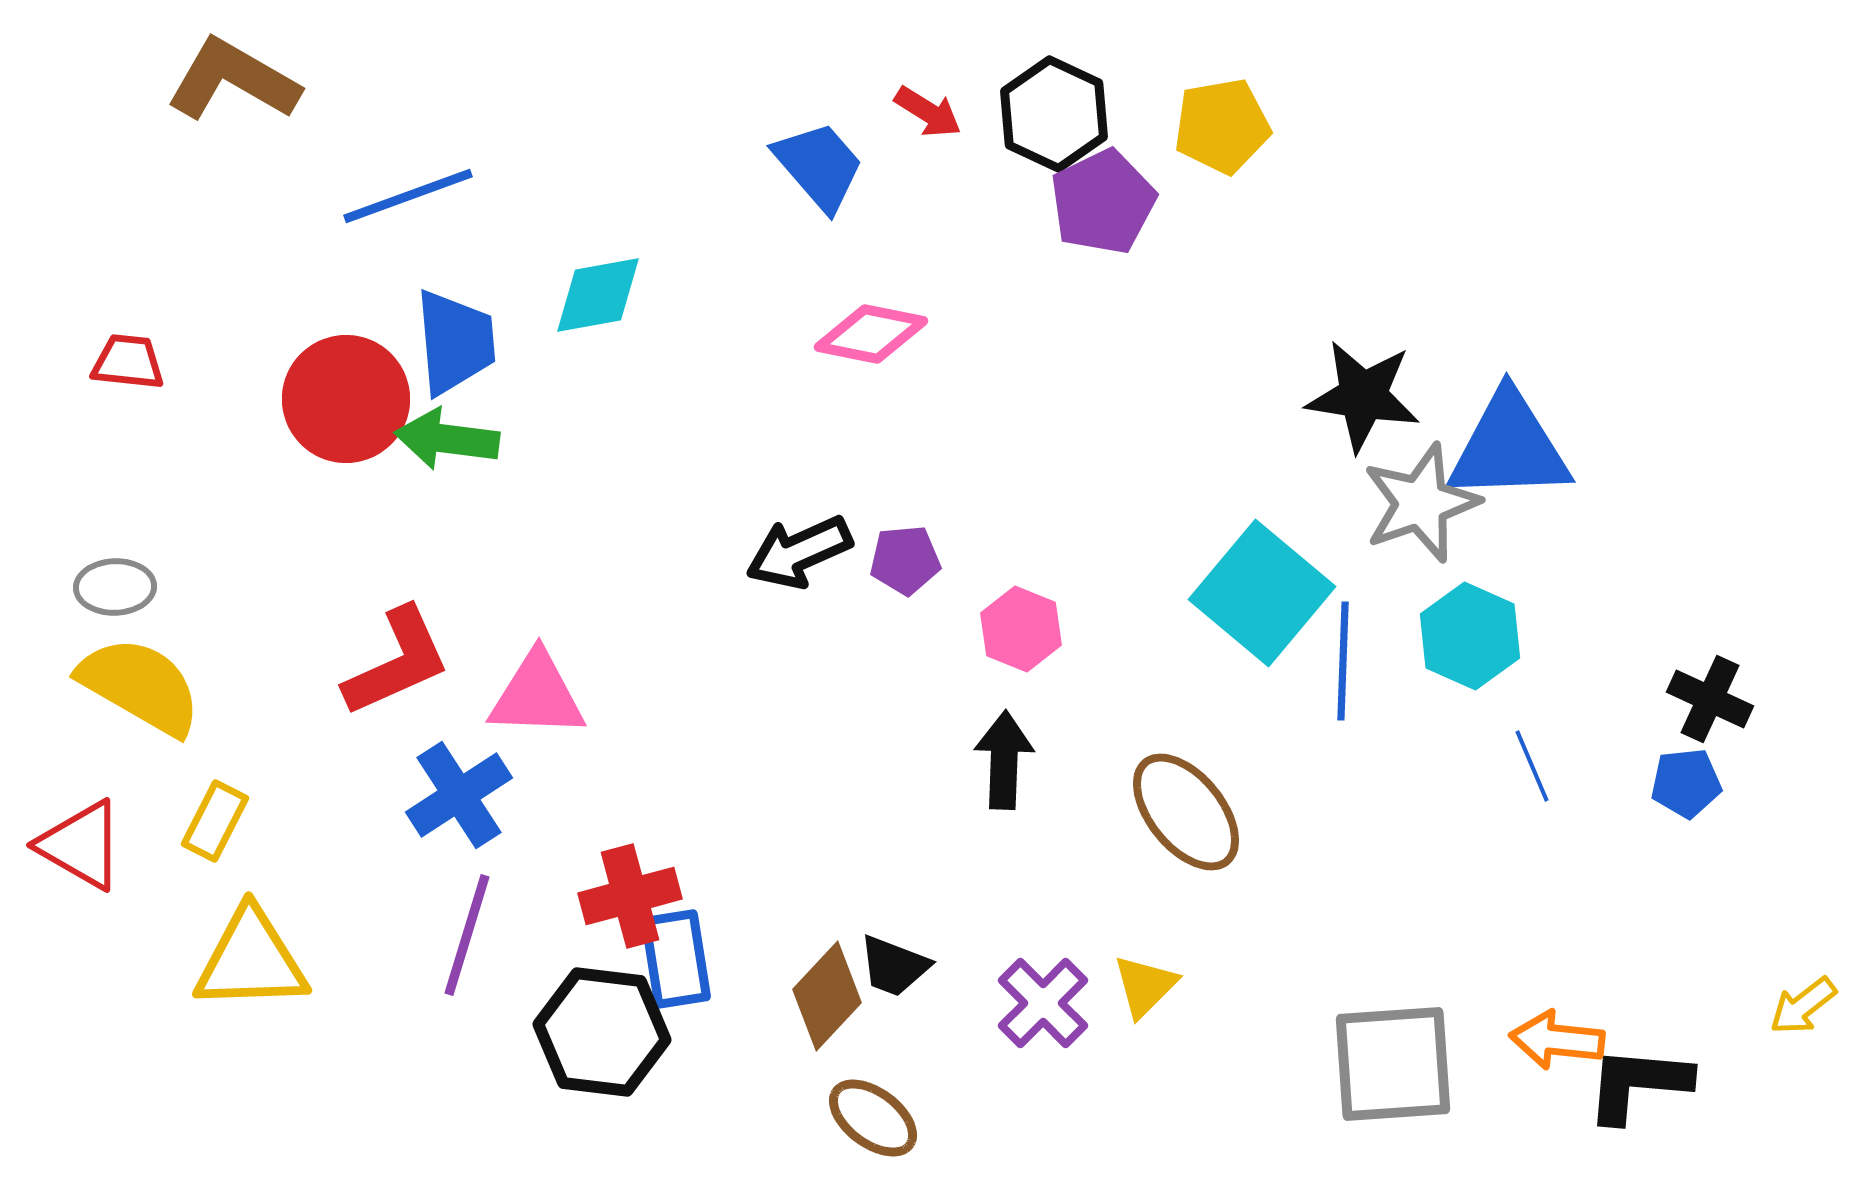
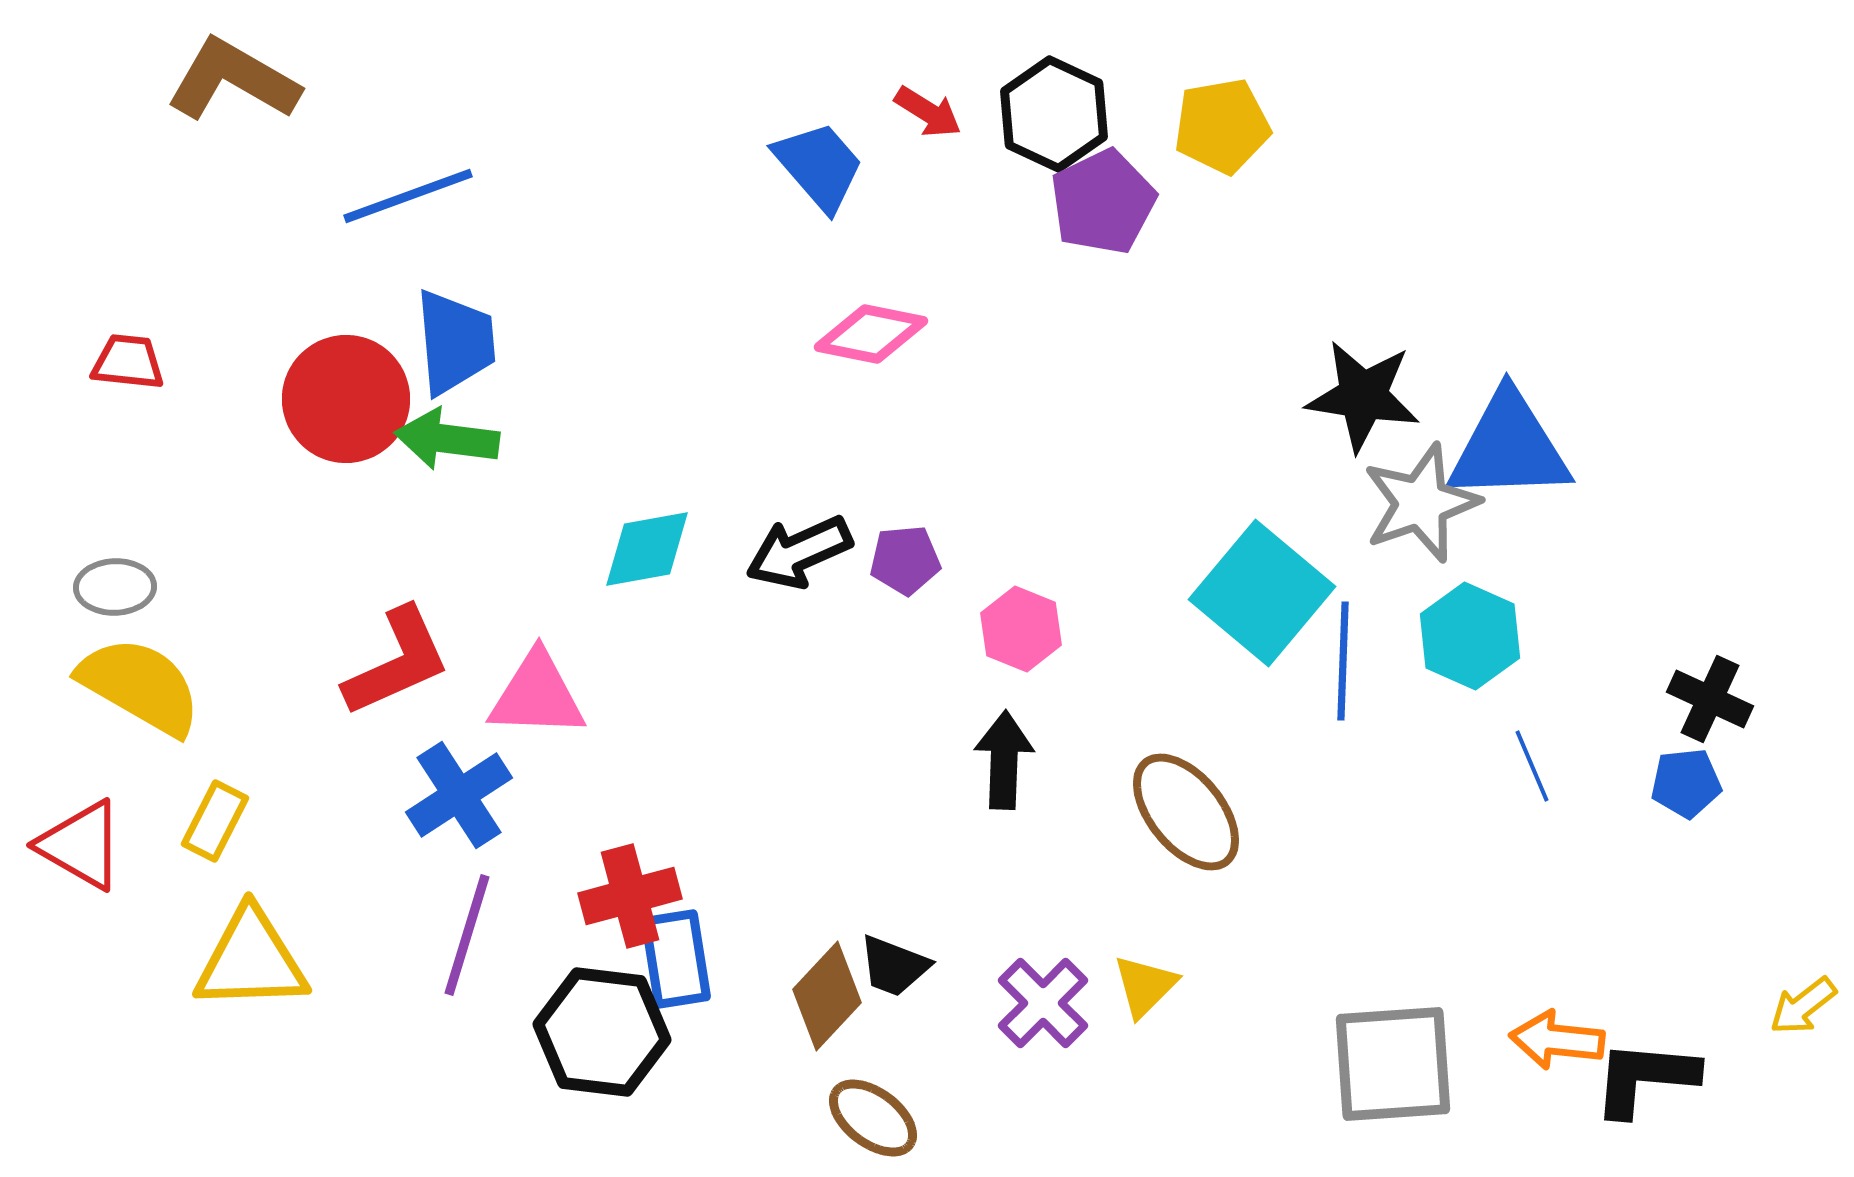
cyan diamond at (598, 295): moved 49 px right, 254 px down
black L-shape at (1638, 1084): moved 7 px right, 6 px up
